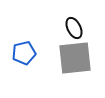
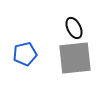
blue pentagon: moved 1 px right, 1 px down
